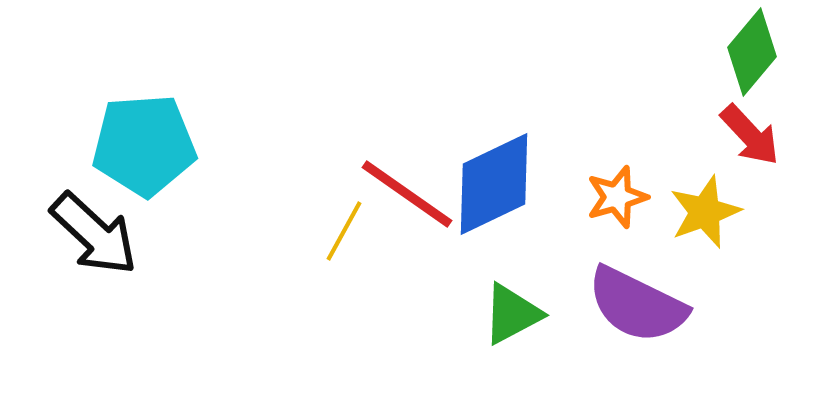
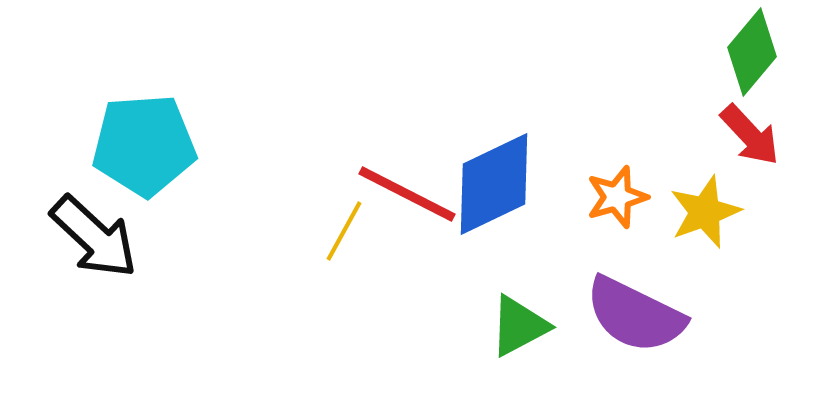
red line: rotated 8 degrees counterclockwise
black arrow: moved 3 px down
purple semicircle: moved 2 px left, 10 px down
green triangle: moved 7 px right, 12 px down
